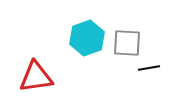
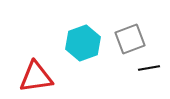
cyan hexagon: moved 4 px left, 5 px down
gray square: moved 3 px right, 4 px up; rotated 24 degrees counterclockwise
